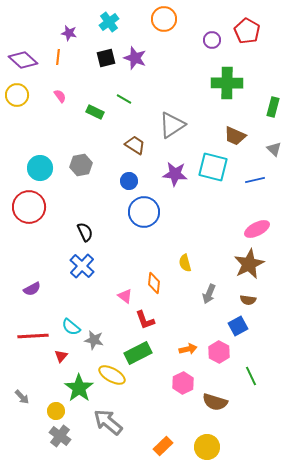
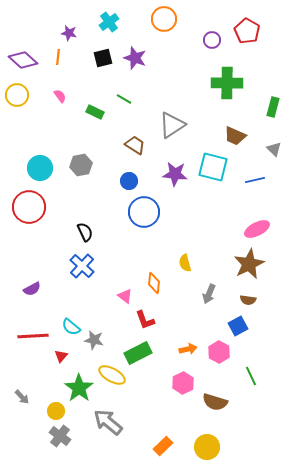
black square at (106, 58): moved 3 px left
